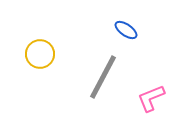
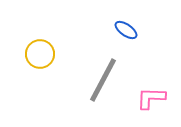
gray line: moved 3 px down
pink L-shape: rotated 24 degrees clockwise
